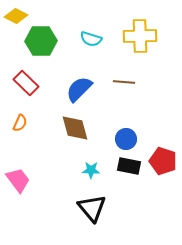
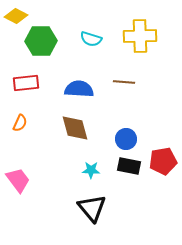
red rectangle: rotated 50 degrees counterclockwise
blue semicircle: rotated 48 degrees clockwise
red pentagon: rotated 28 degrees counterclockwise
